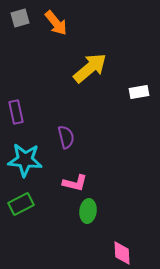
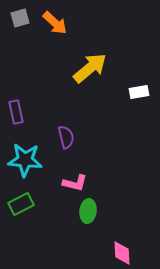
orange arrow: moved 1 px left; rotated 8 degrees counterclockwise
